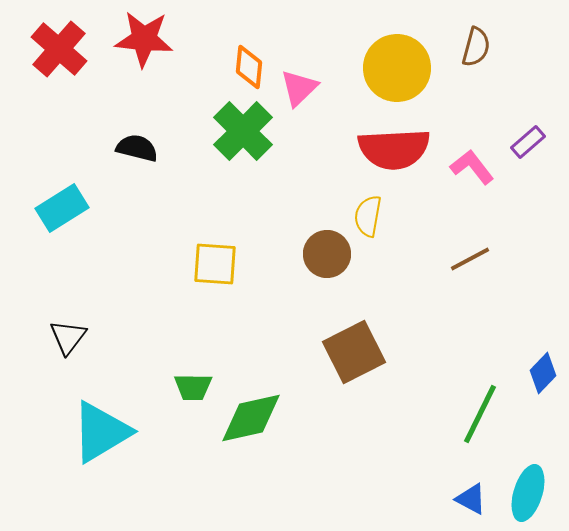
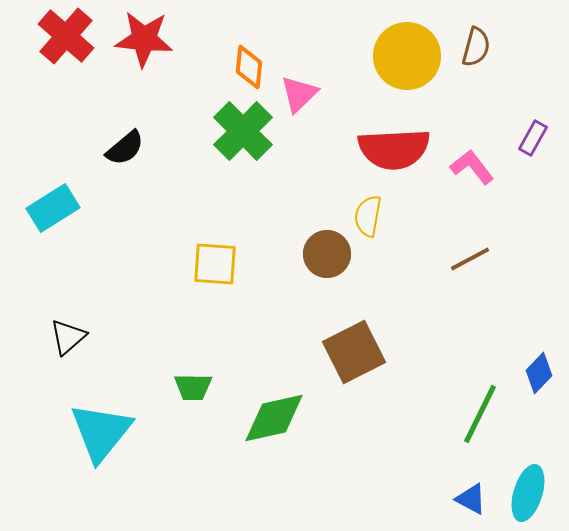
red cross: moved 7 px right, 13 px up
yellow circle: moved 10 px right, 12 px up
pink triangle: moved 6 px down
purple rectangle: moved 5 px right, 4 px up; rotated 20 degrees counterclockwise
black semicircle: moved 12 px left; rotated 126 degrees clockwise
cyan rectangle: moved 9 px left
black triangle: rotated 12 degrees clockwise
blue diamond: moved 4 px left
green diamond: moved 23 px right
cyan triangle: rotated 20 degrees counterclockwise
